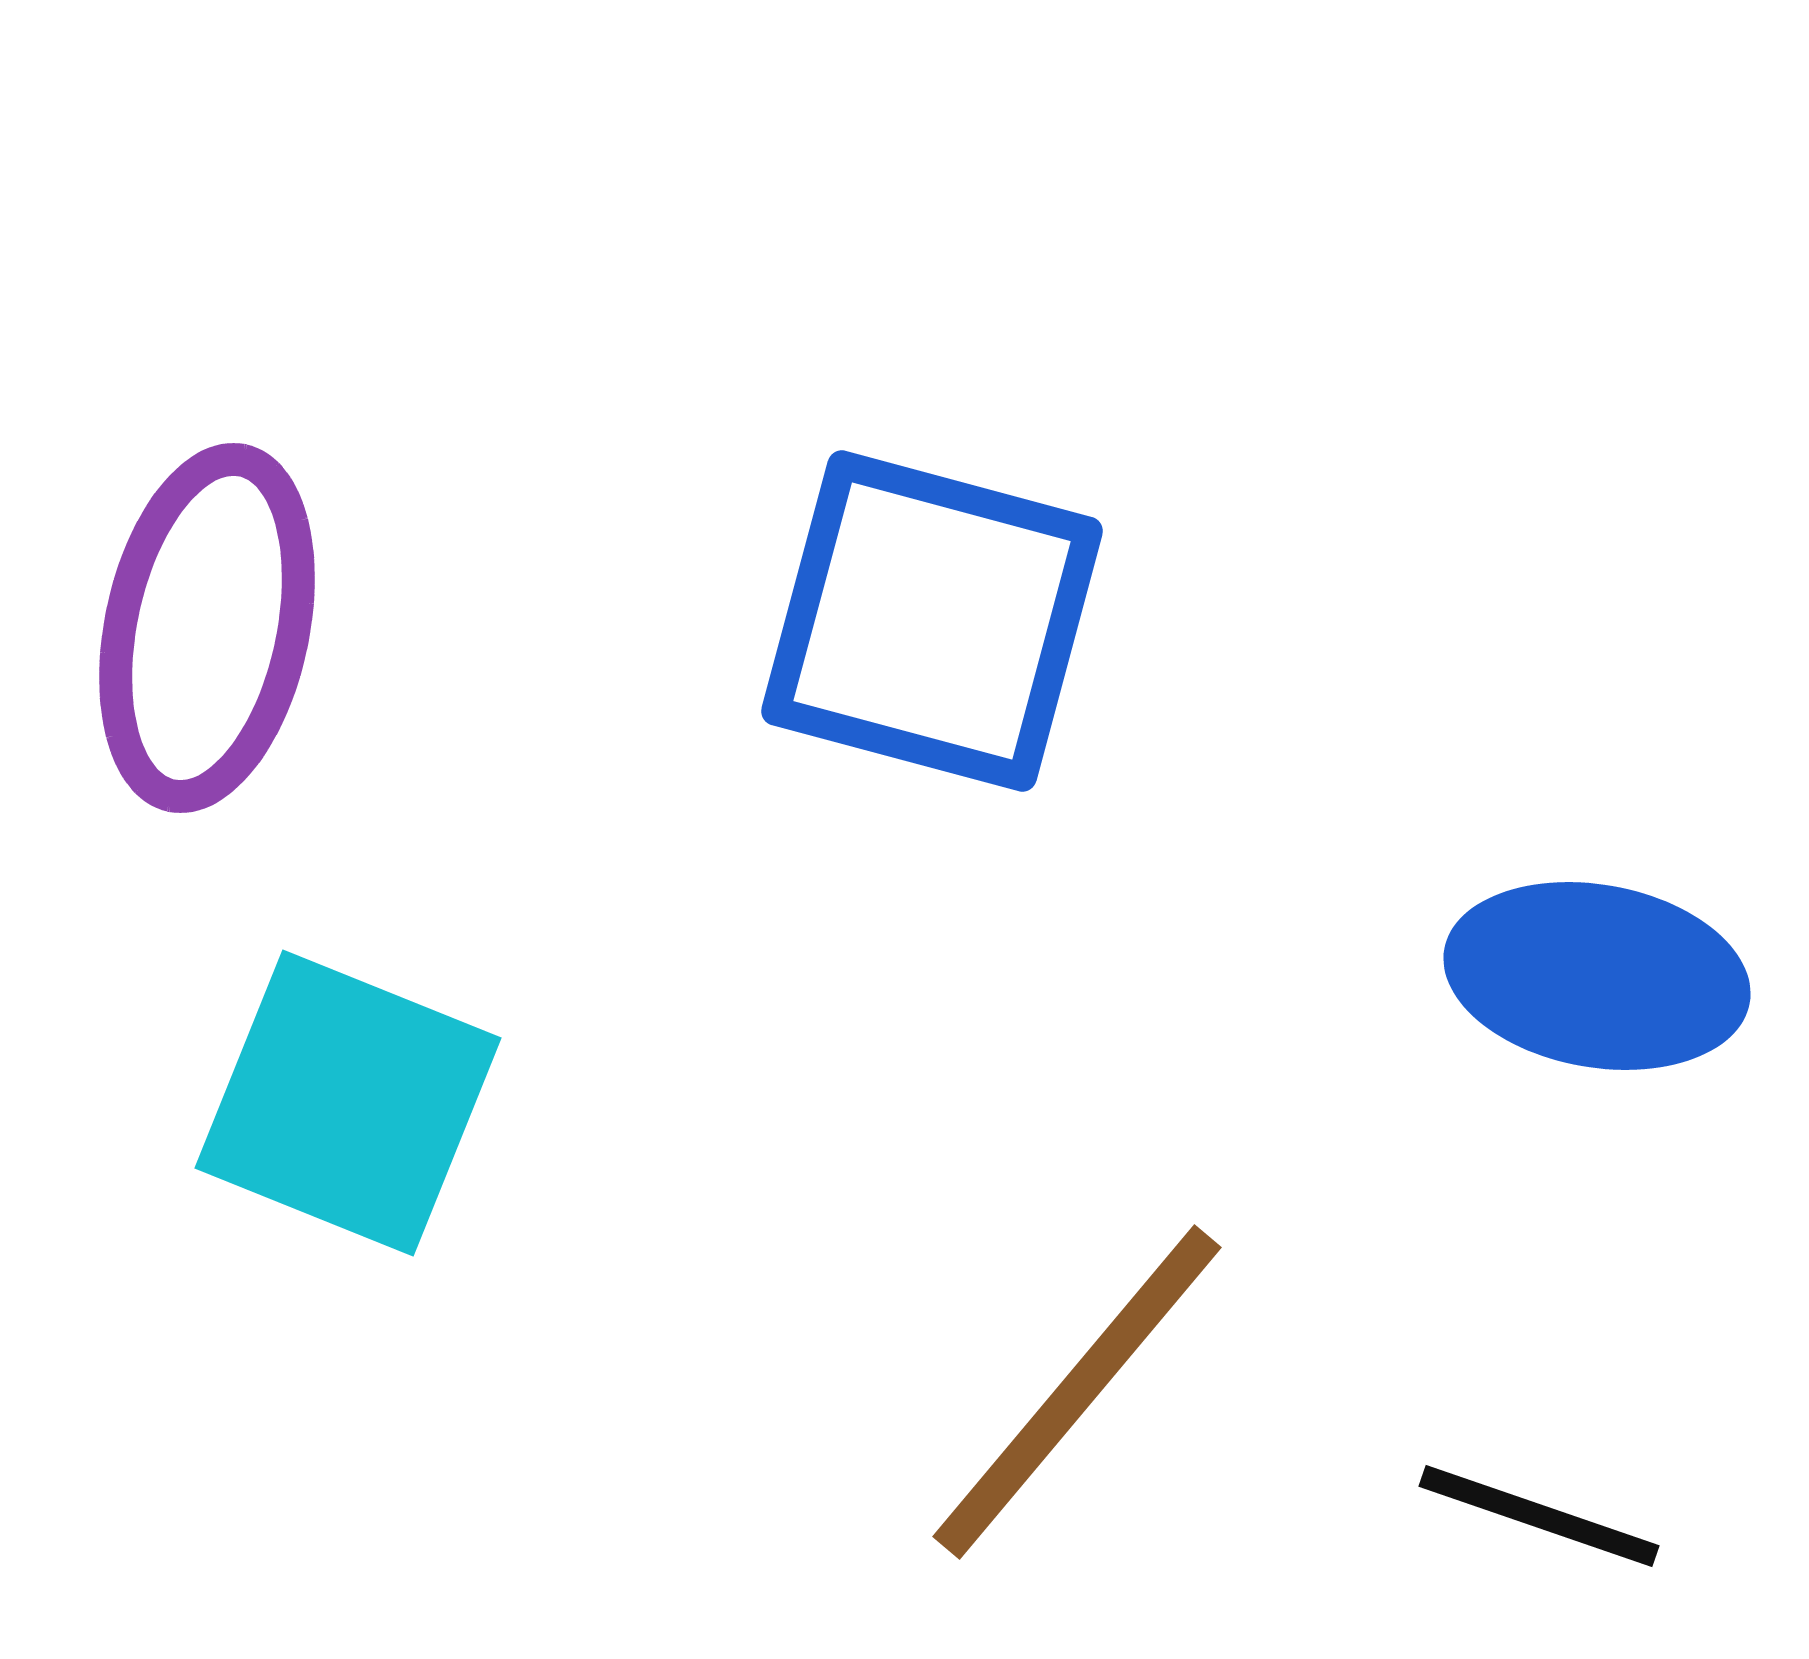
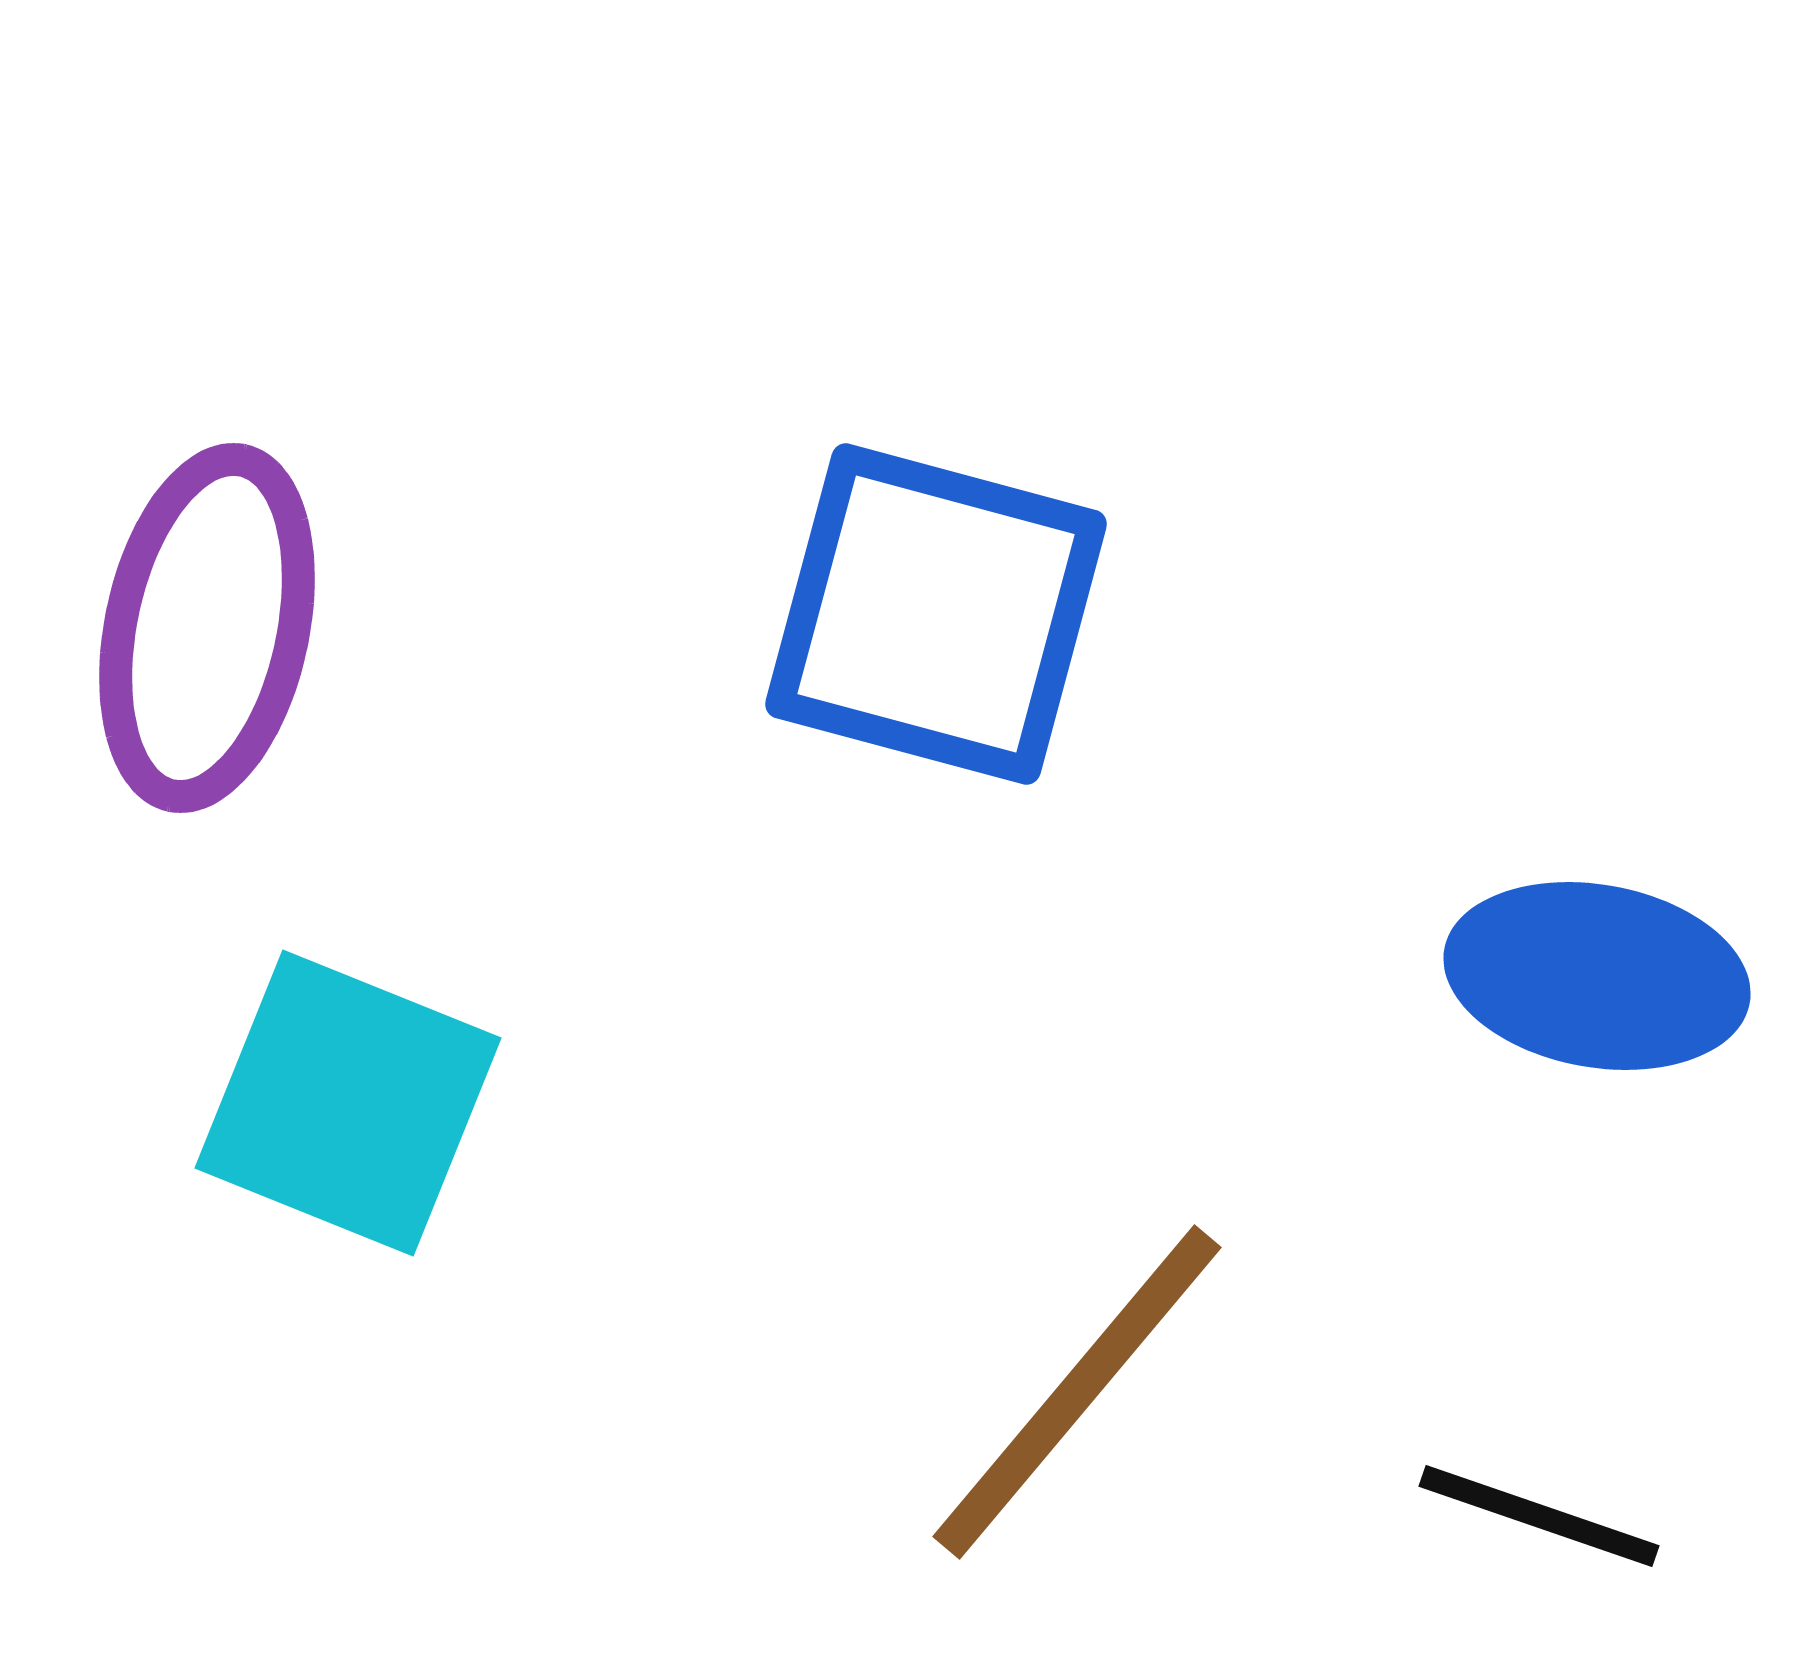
blue square: moved 4 px right, 7 px up
